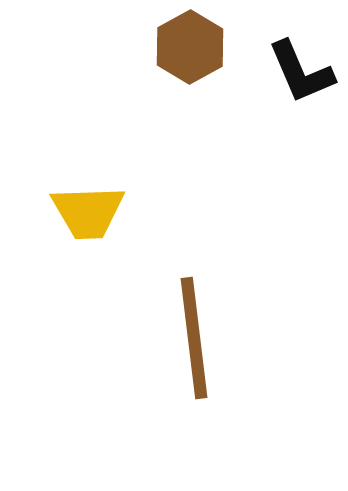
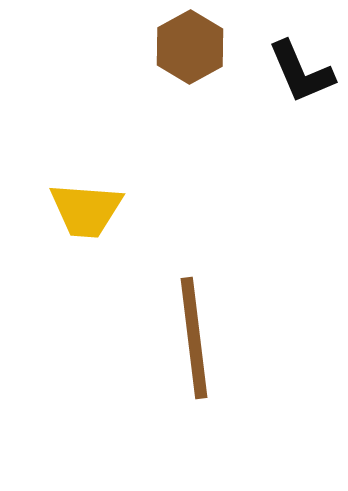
yellow trapezoid: moved 2 px left, 2 px up; rotated 6 degrees clockwise
